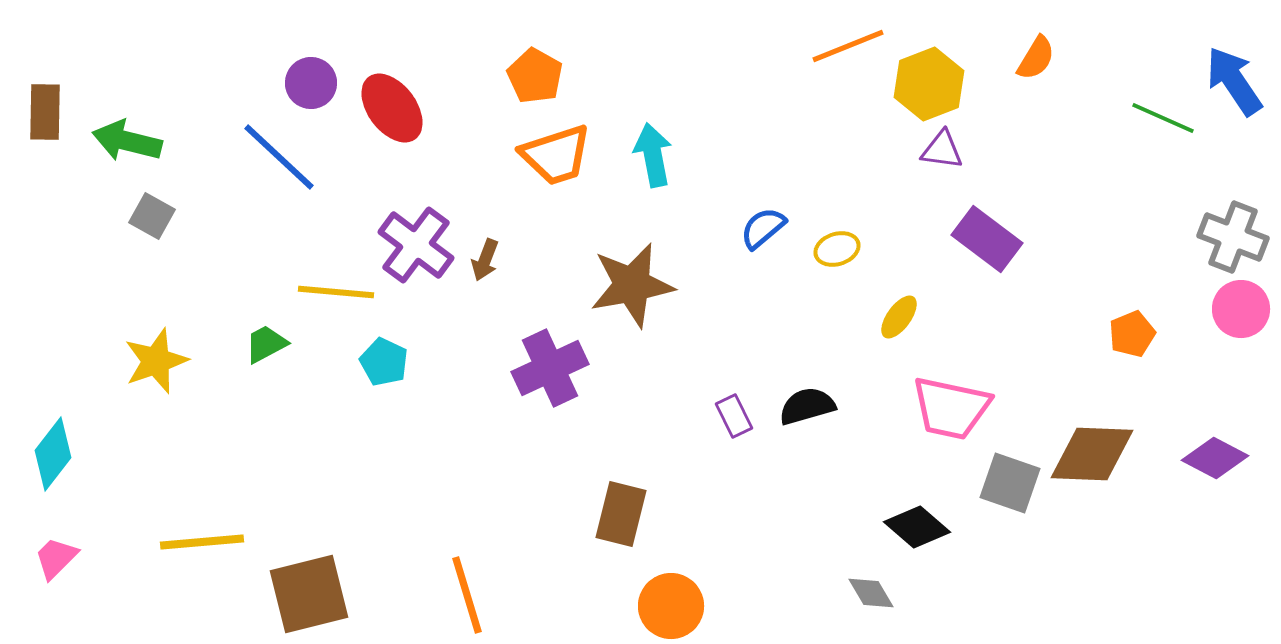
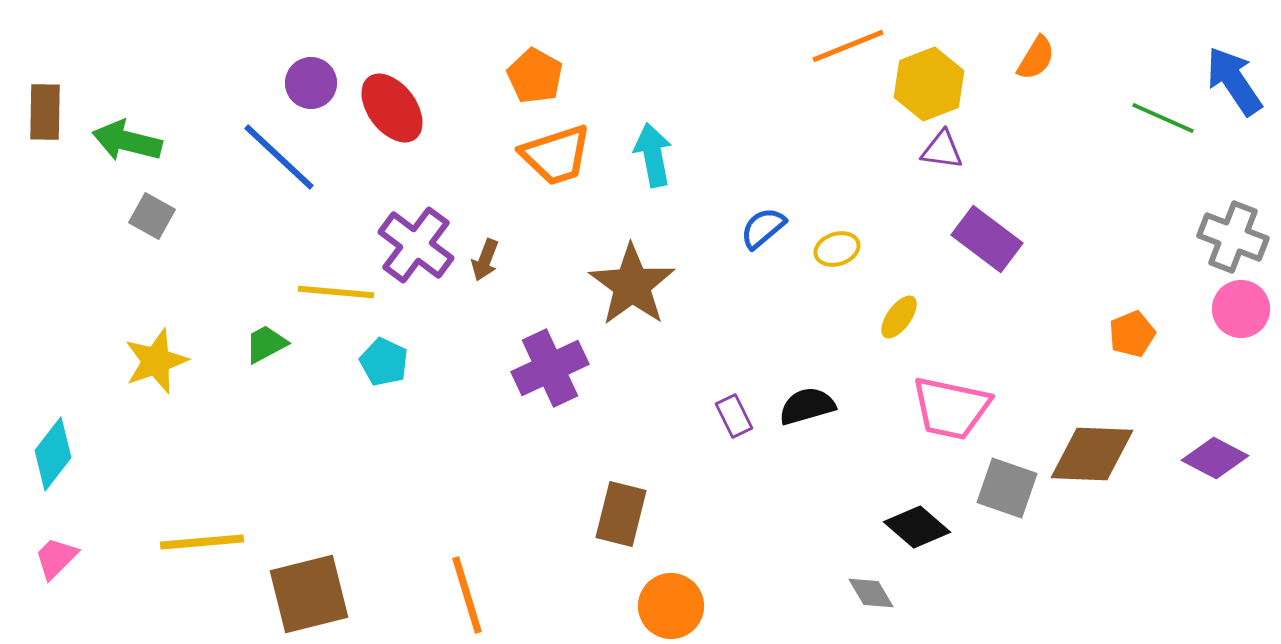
brown star at (632, 285): rotated 26 degrees counterclockwise
gray square at (1010, 483): moved 3 px left, 5 px down
